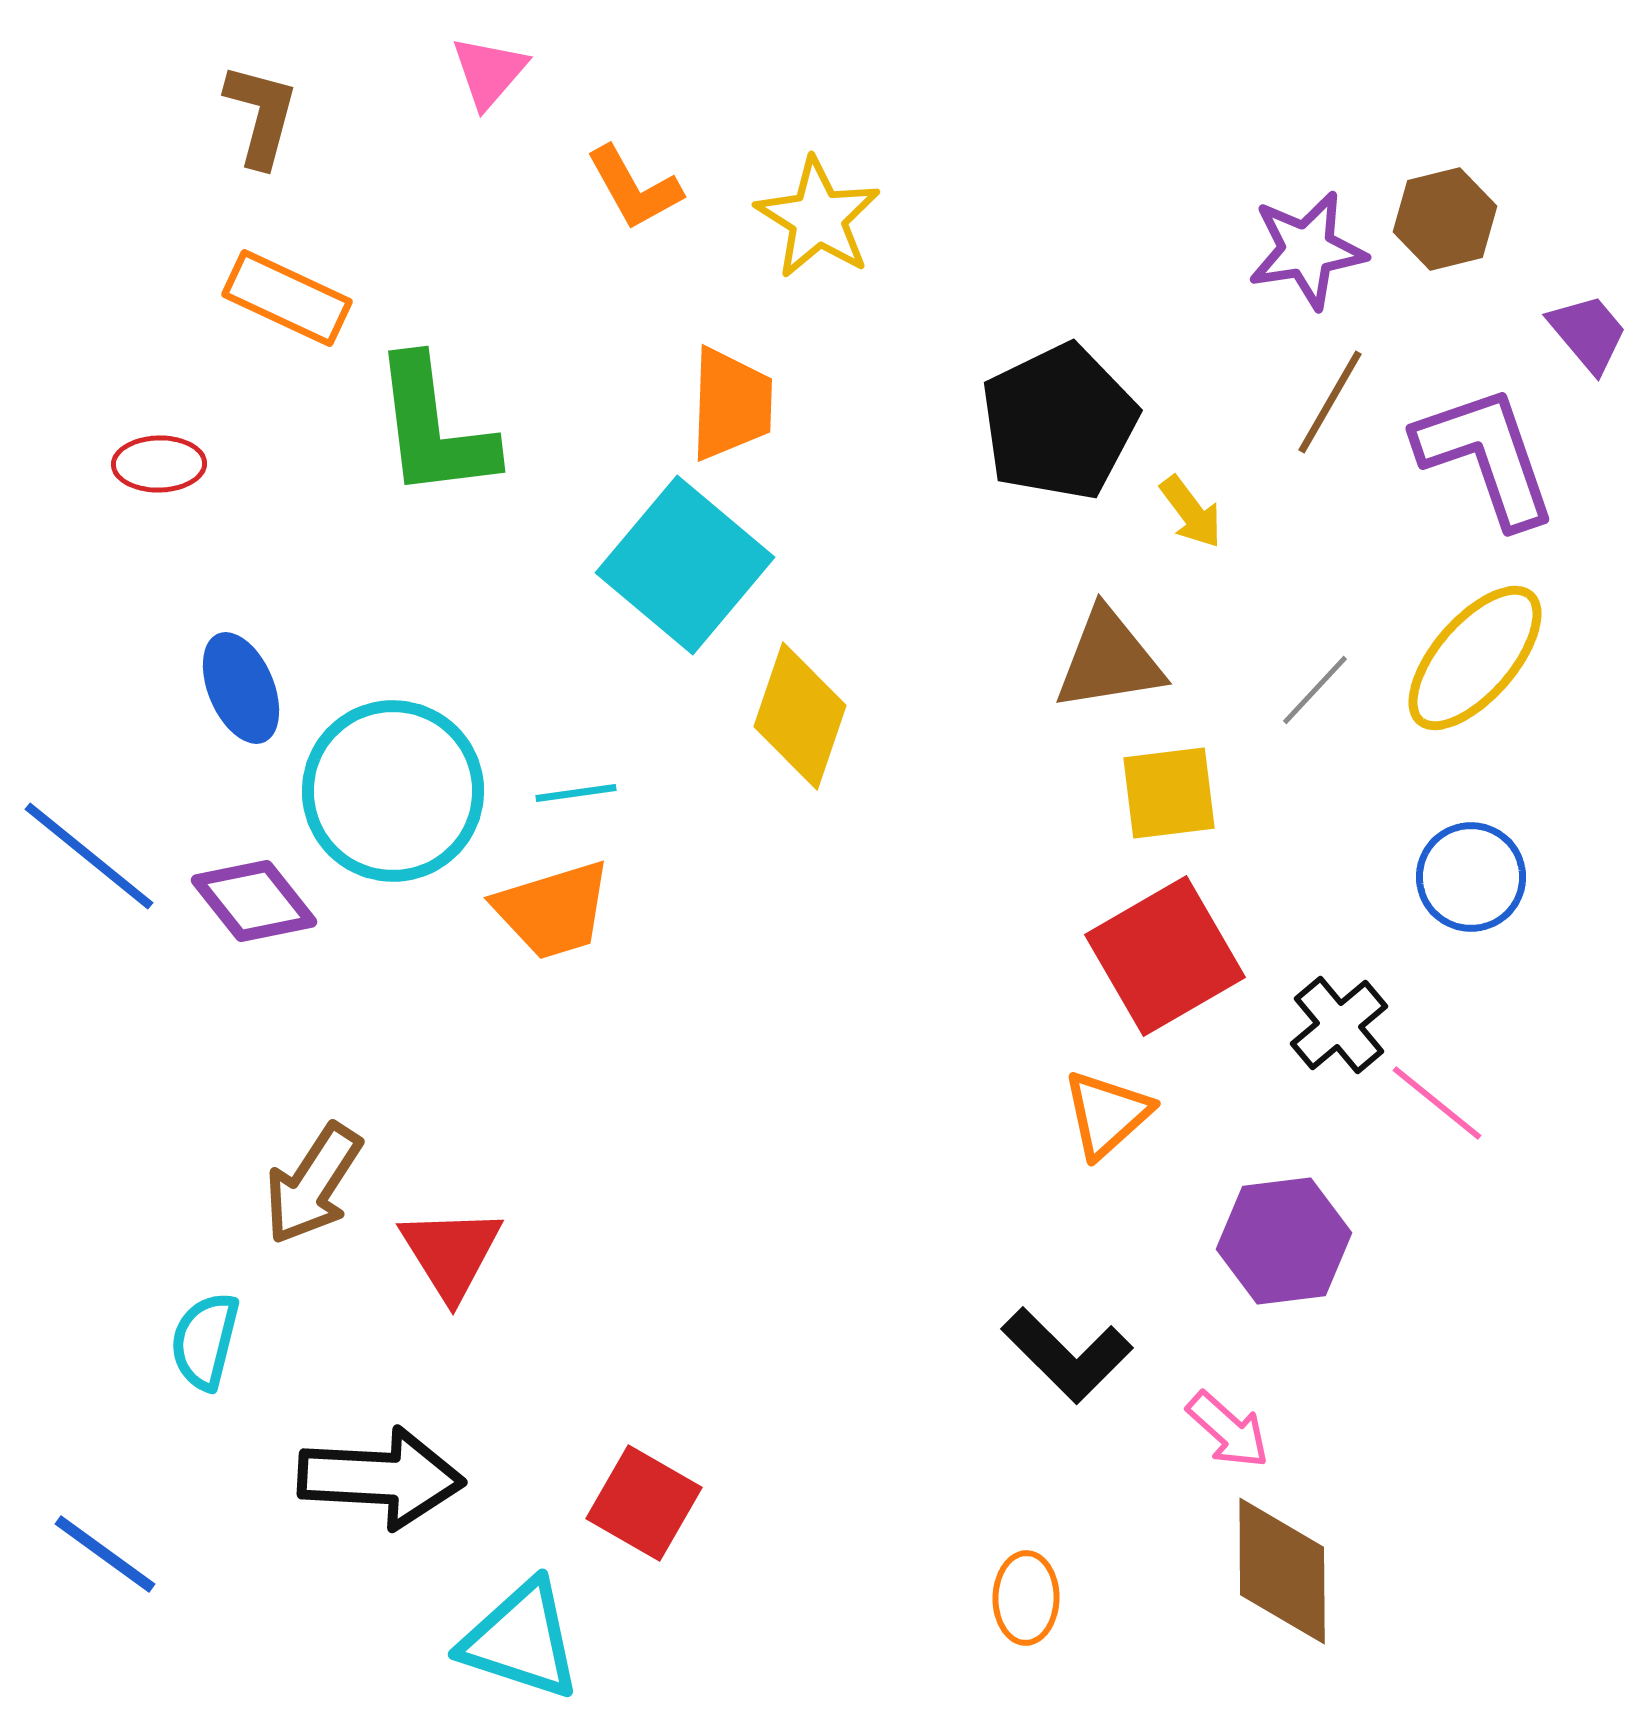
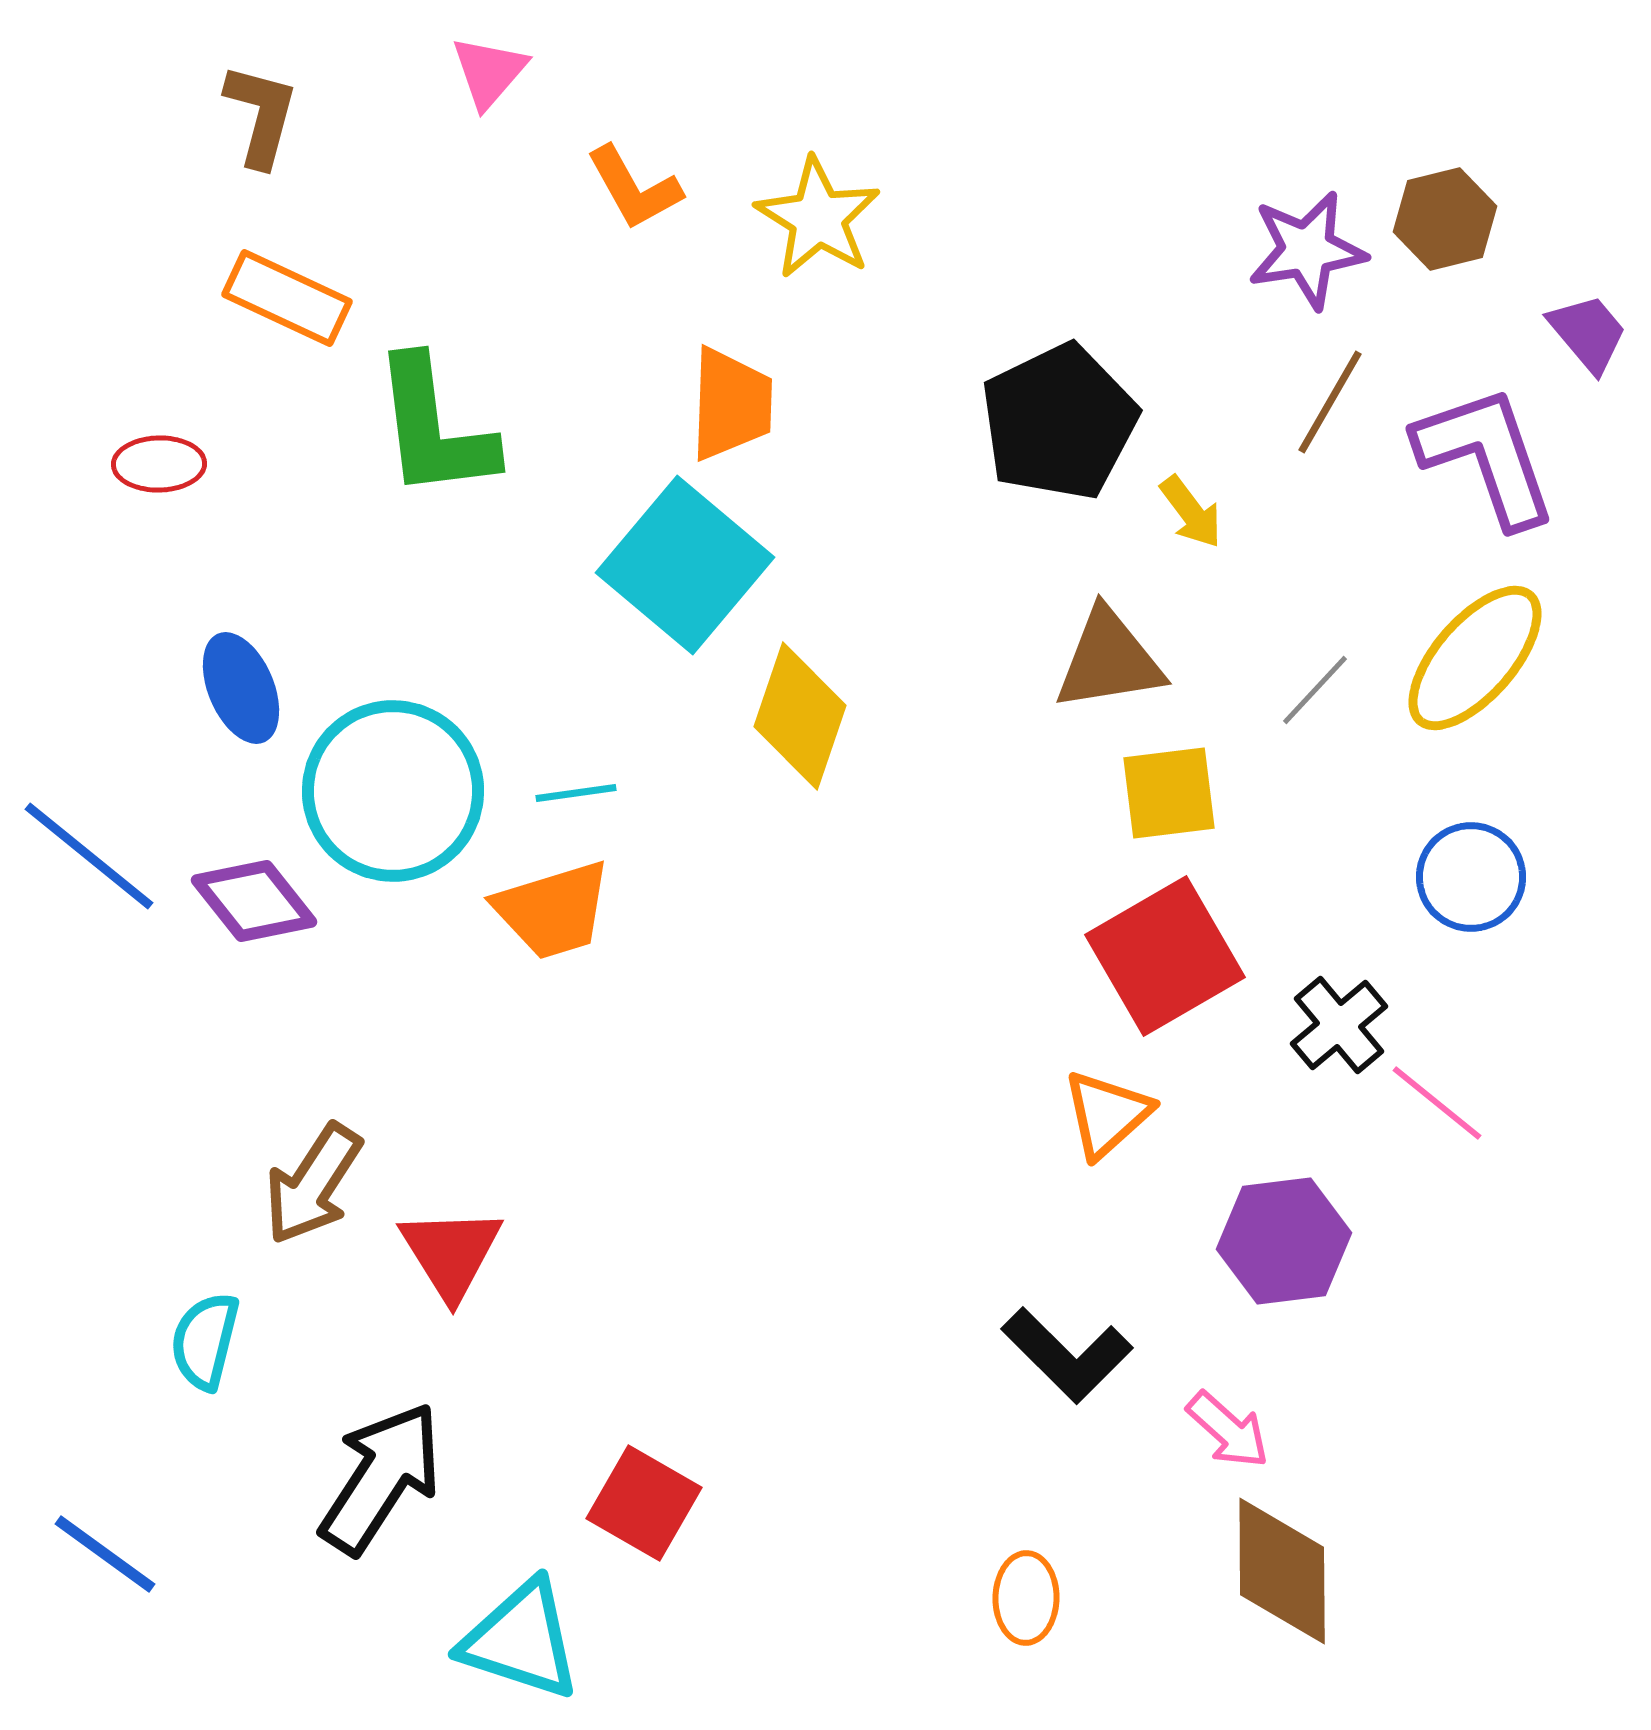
black arrow at (381, 1478): rotated 60 degrees counterclockwise
